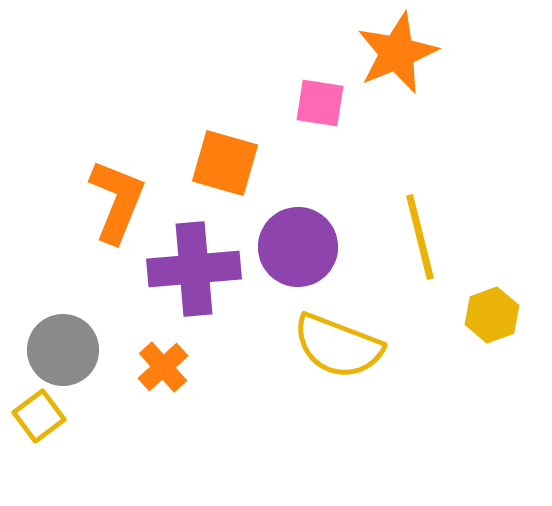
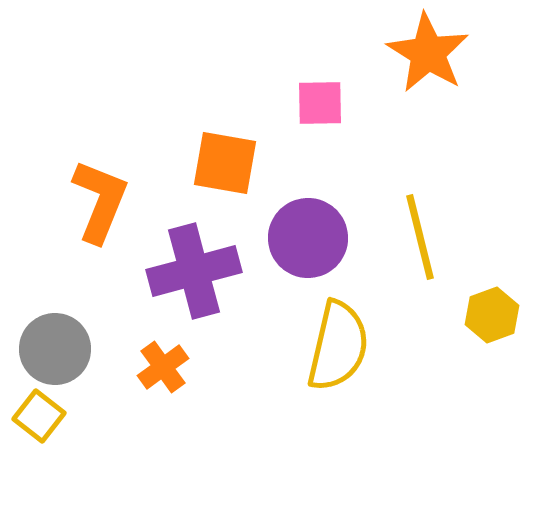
orange star: moved 31 px right; rotated 18 degrees counterclockwise
pink square: rotated 10 degrees counterclockwise
orange square: rotated 6 degrees counterclockwise
orange L-shape: moved 17 px left
purple circle: moved 10 px right, 9 px up
purple cross: moved 2 px down; rotated 10 degrees counterclockwise
yellow semicircle: rotated 98 degrees counterclockwise
gray circle: moved 8 px left, 1 px up
orange cross: rotated 6 degrees clockwise
yellow square: rotated 15 degrees counterclockwise
